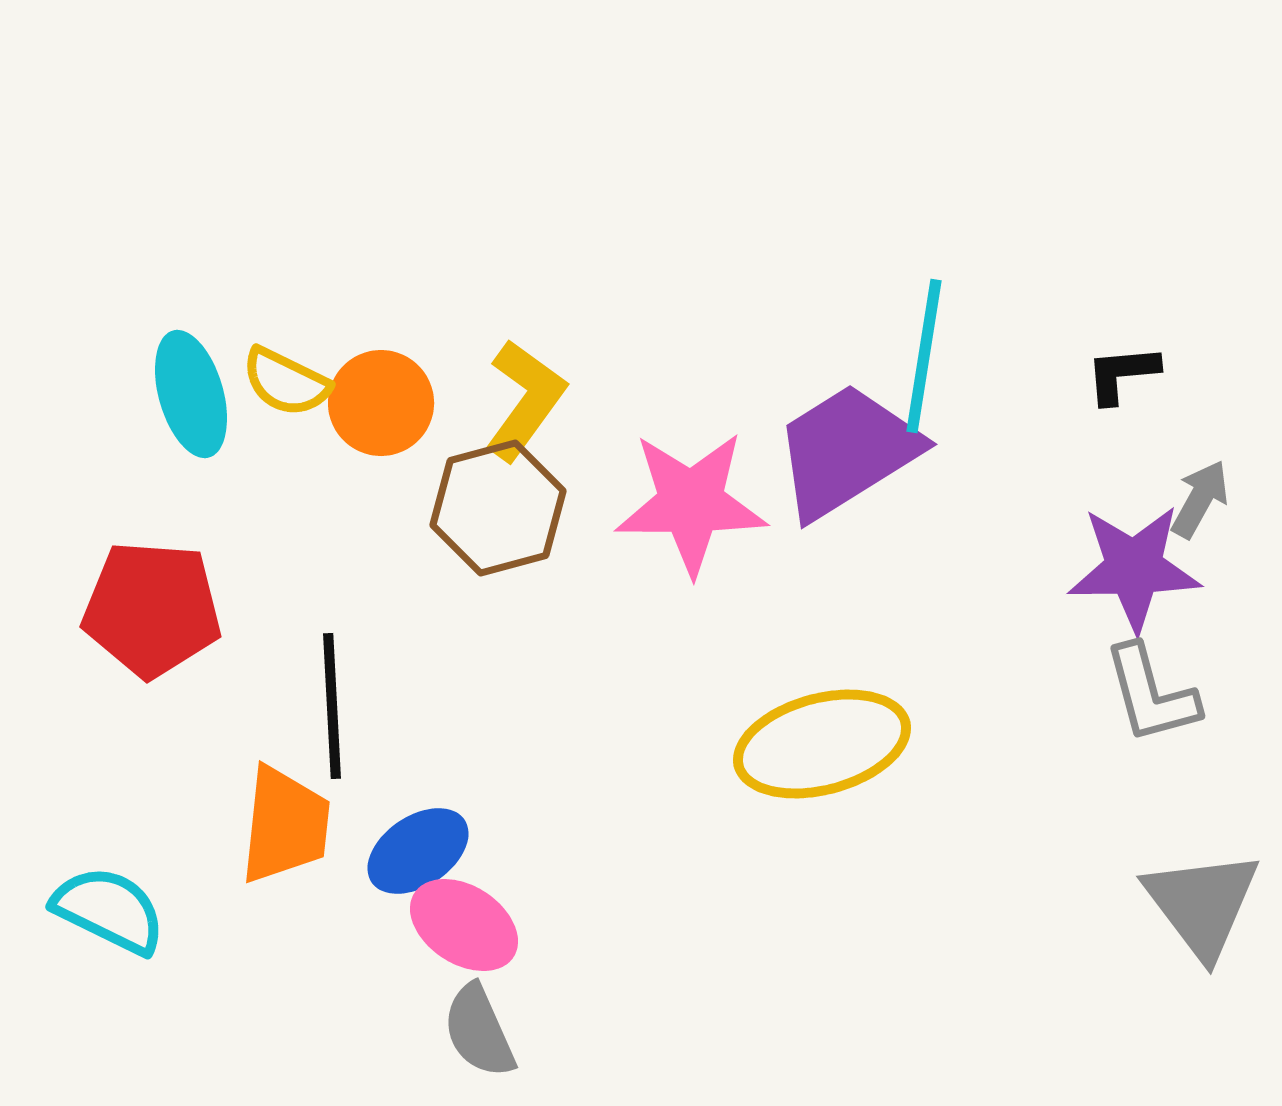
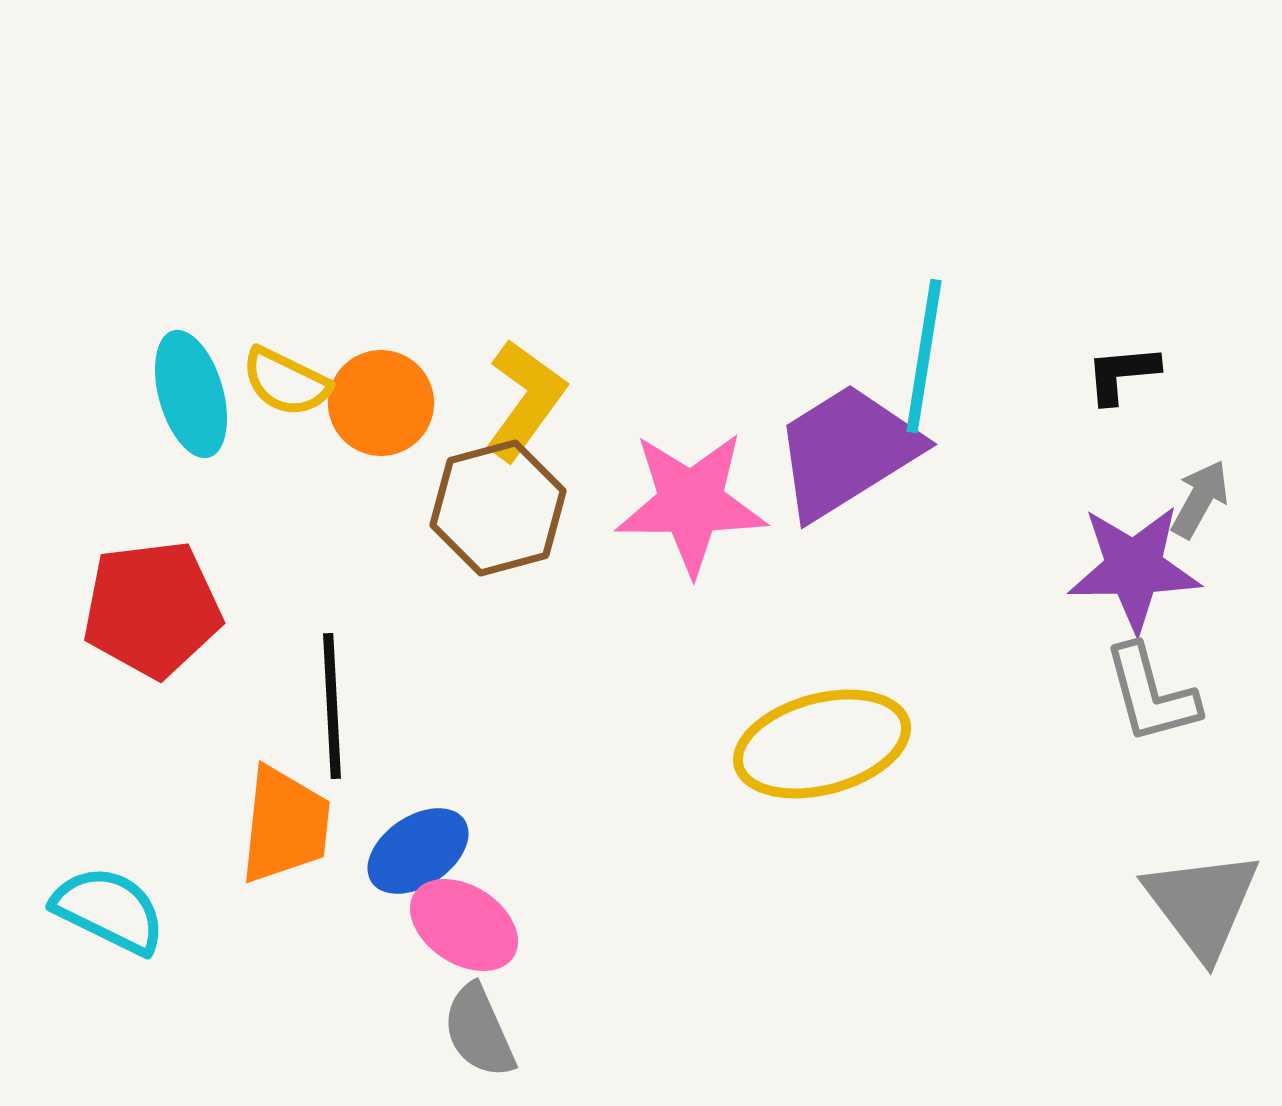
red pentagon: rotated 11 degrees counterclockwise
